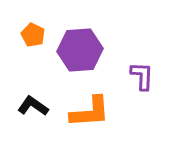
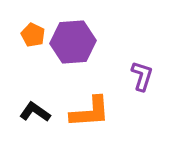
purple hexagon: moved 7 px left, 8 px up
purple L-shape: rotated 16 degrees clockwise
black L-shape: moved 2 px right, 6 px down
